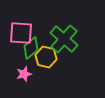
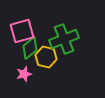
pink square: moved 1 px right, 2 px up; rotated 20 degrees counterclockwise
green cross: rotated 28 degrees clockwise
green diamond: moved 1 px left
